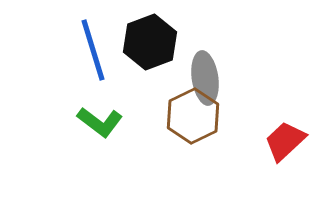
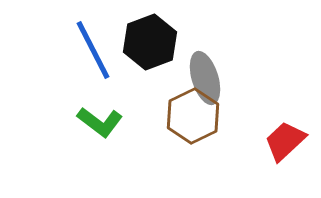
blue line: rotated 10 degrees counterclockwise
gray ellipse: rotated 9 degrees counterclockwise
